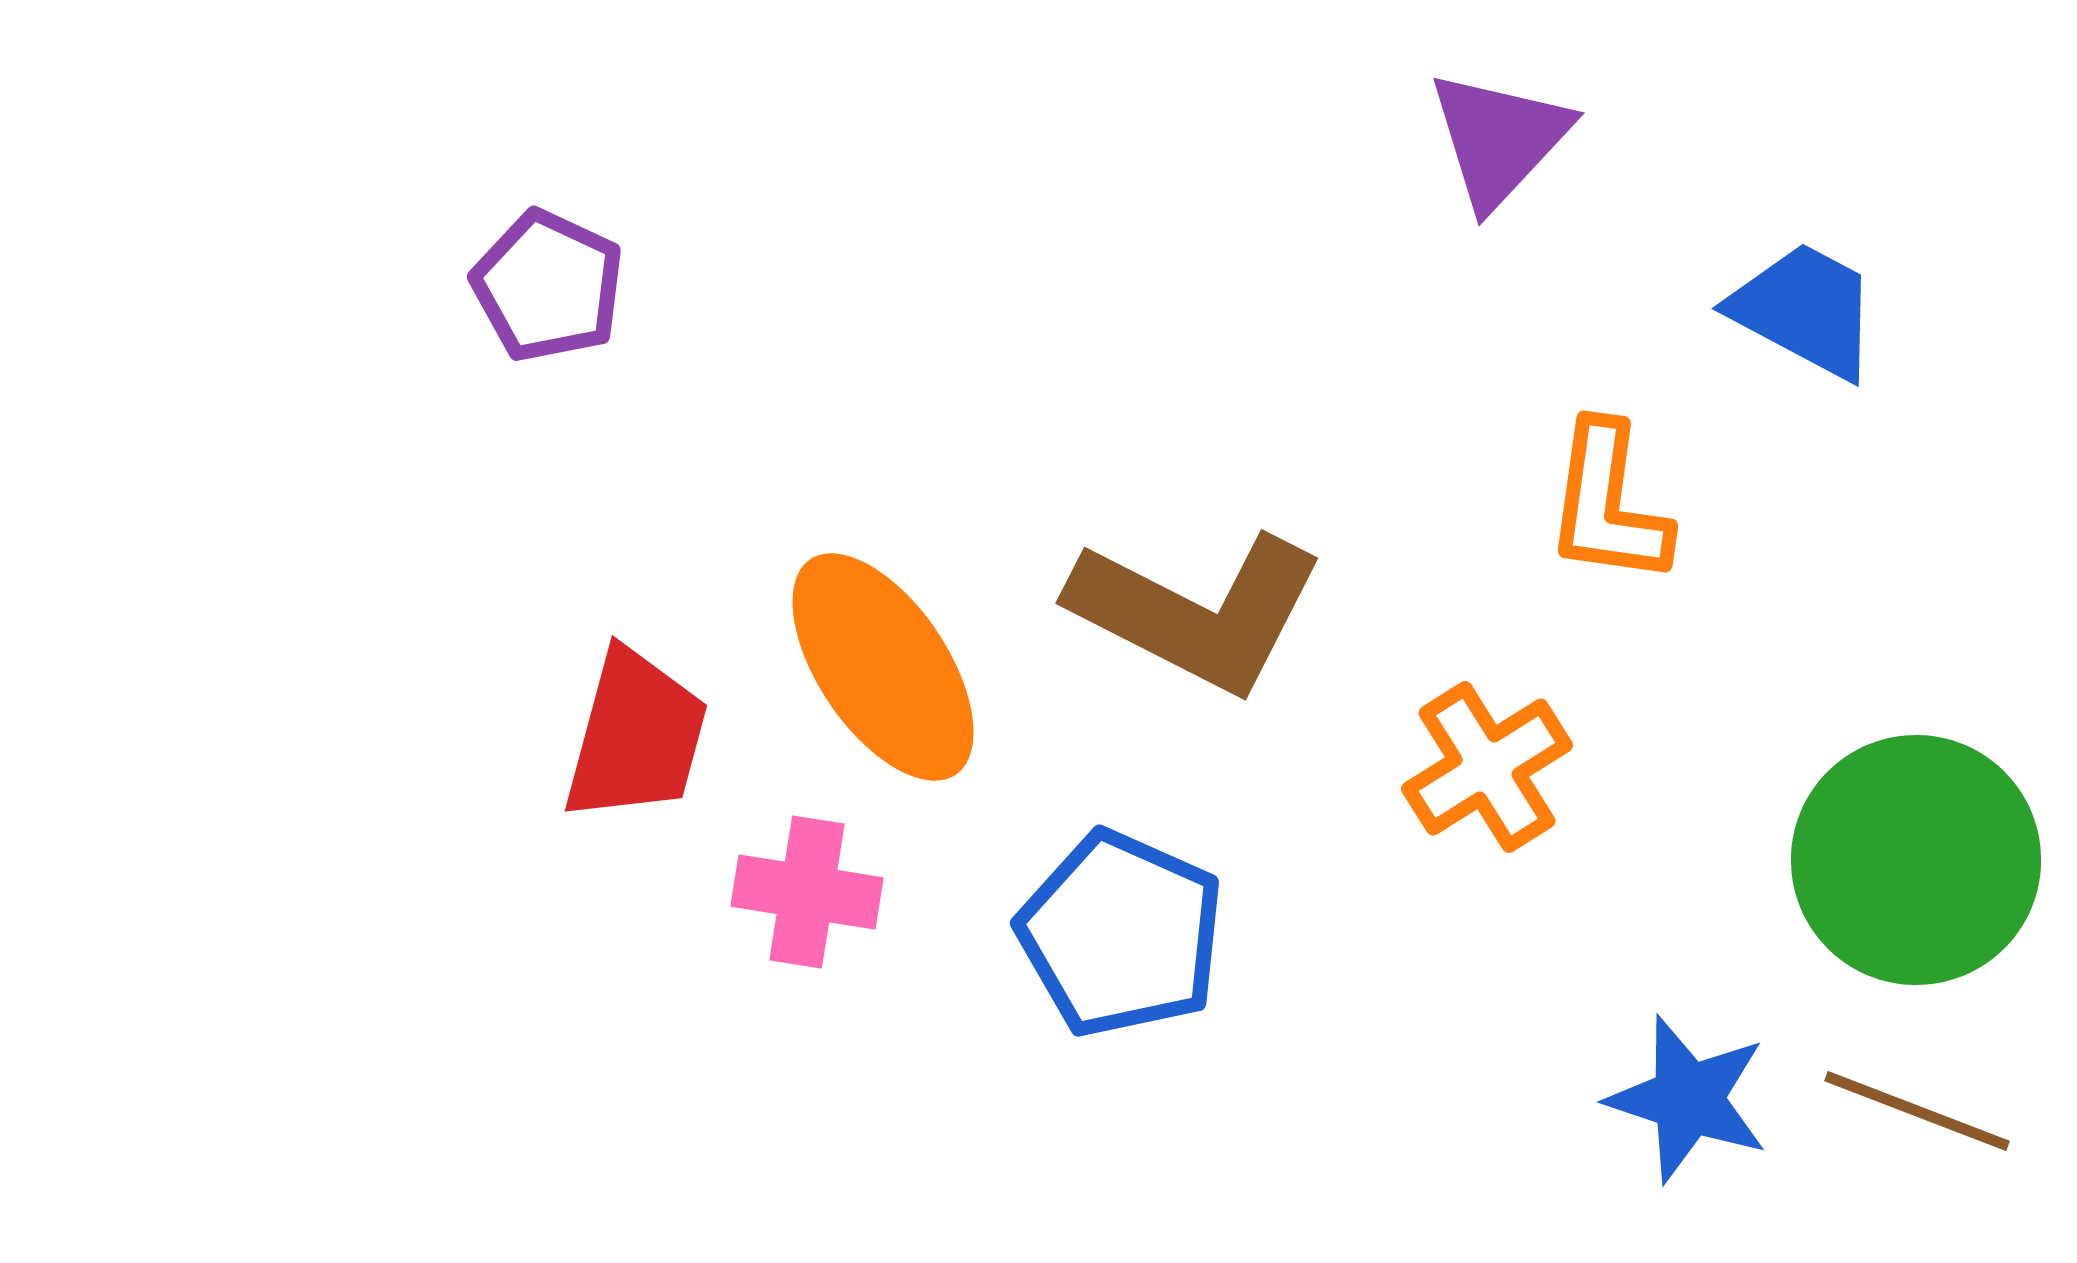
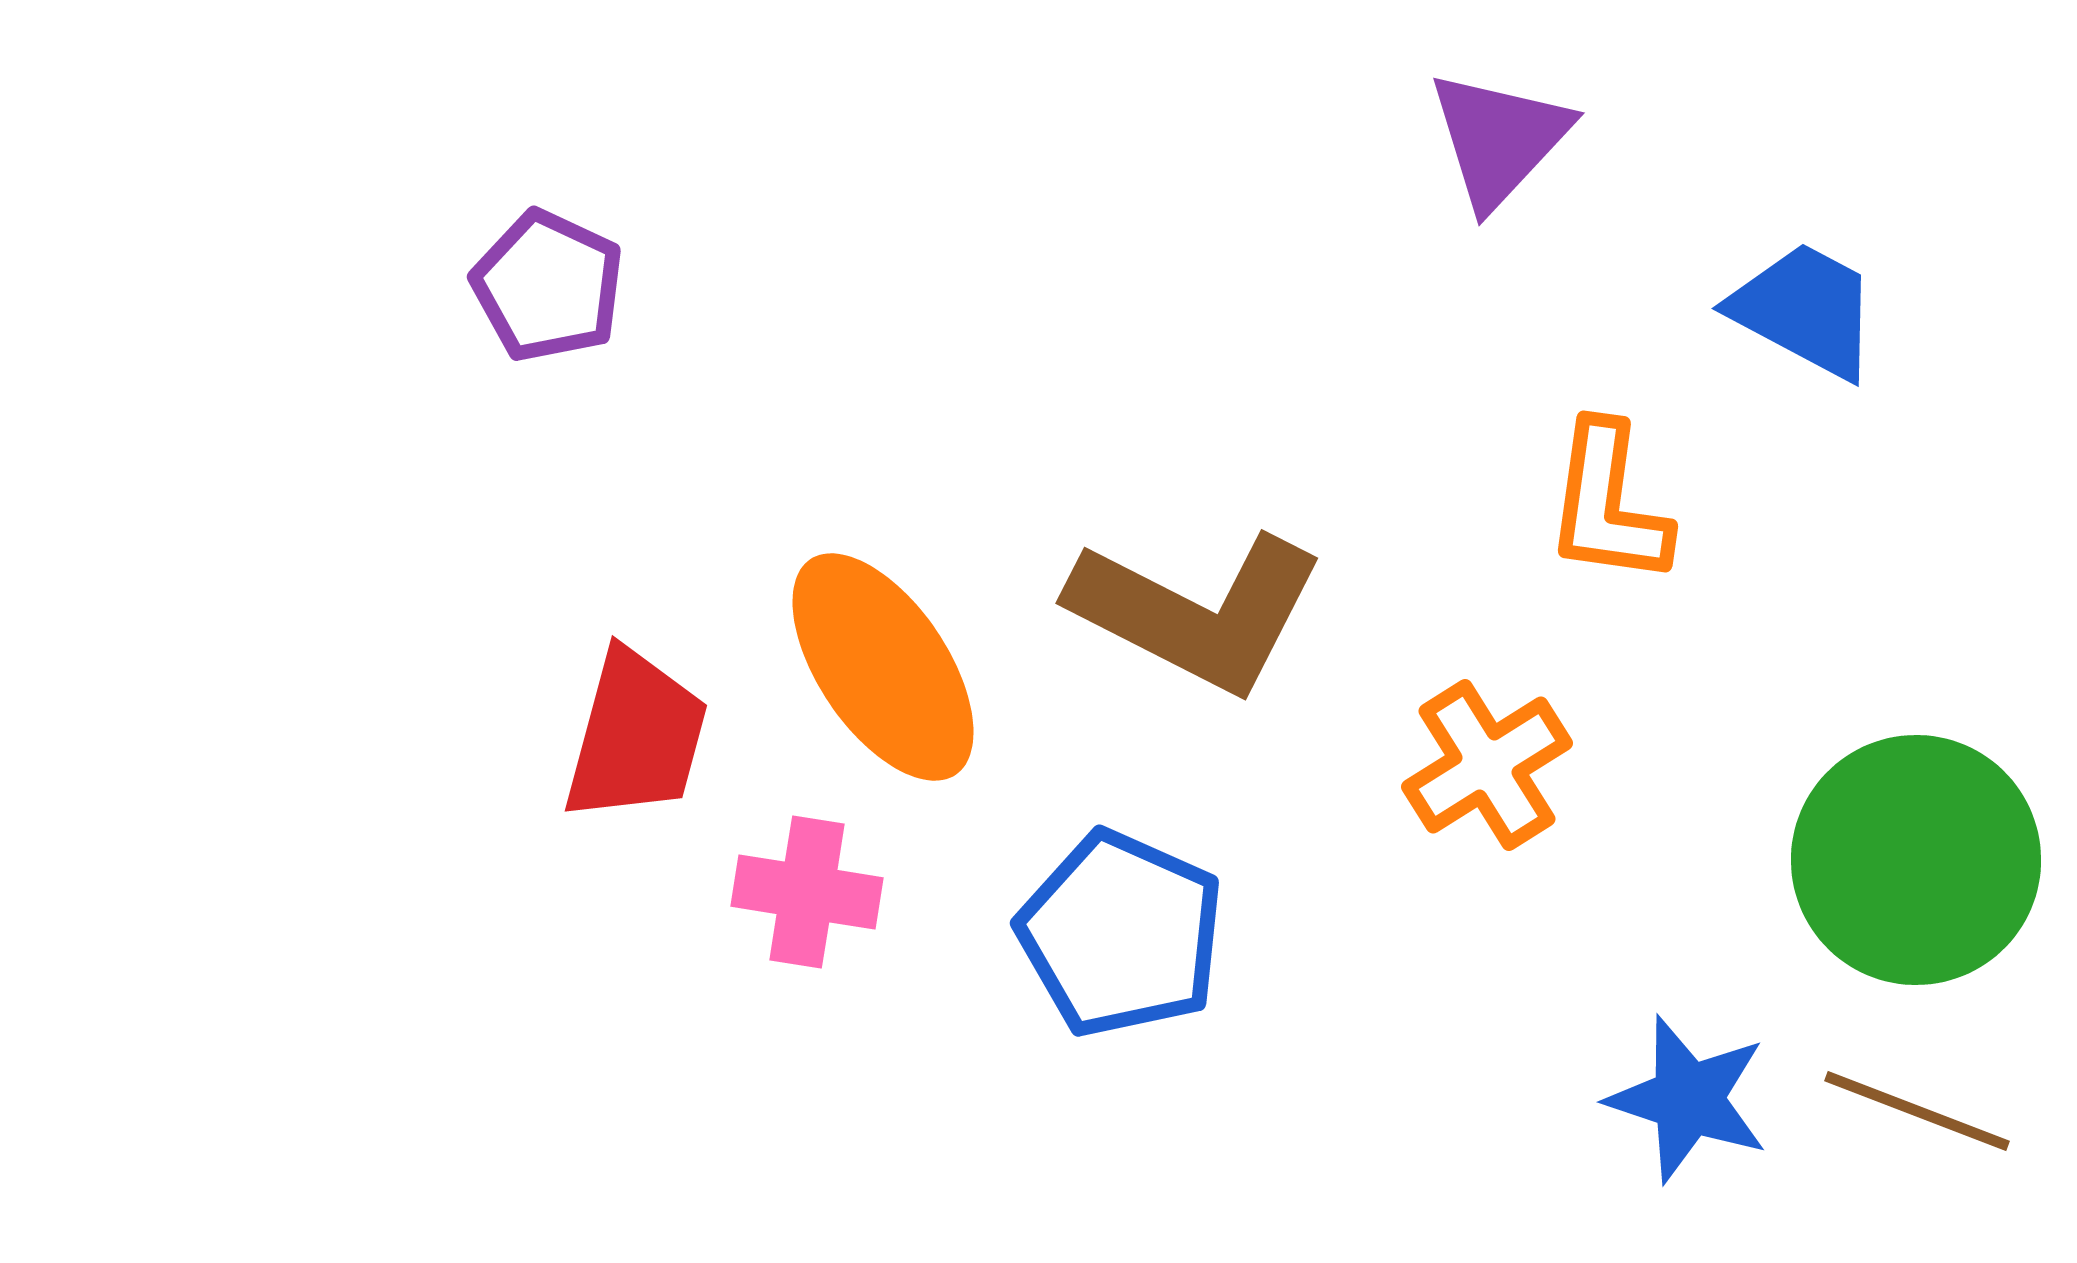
orange cross: moved 2 px up
